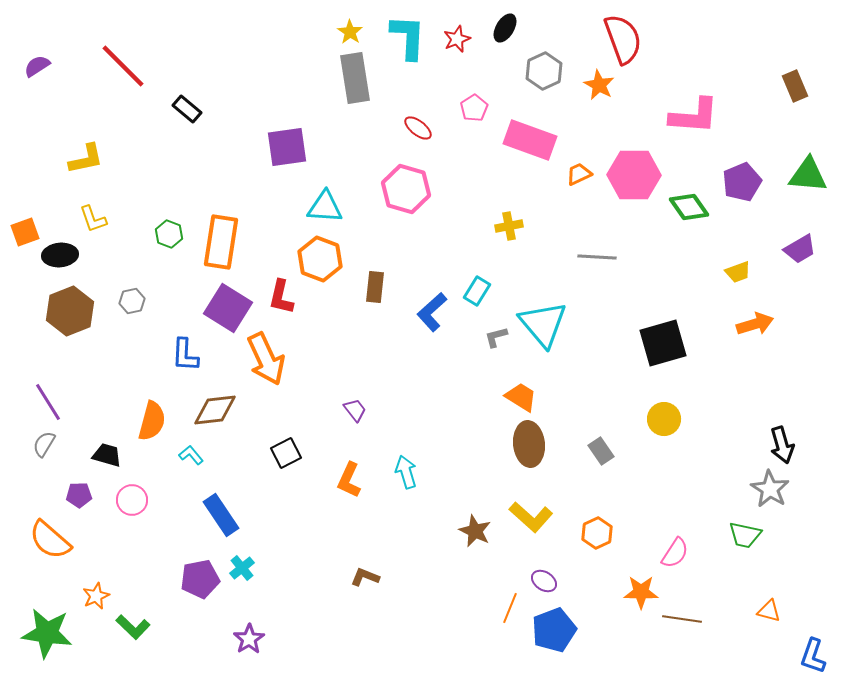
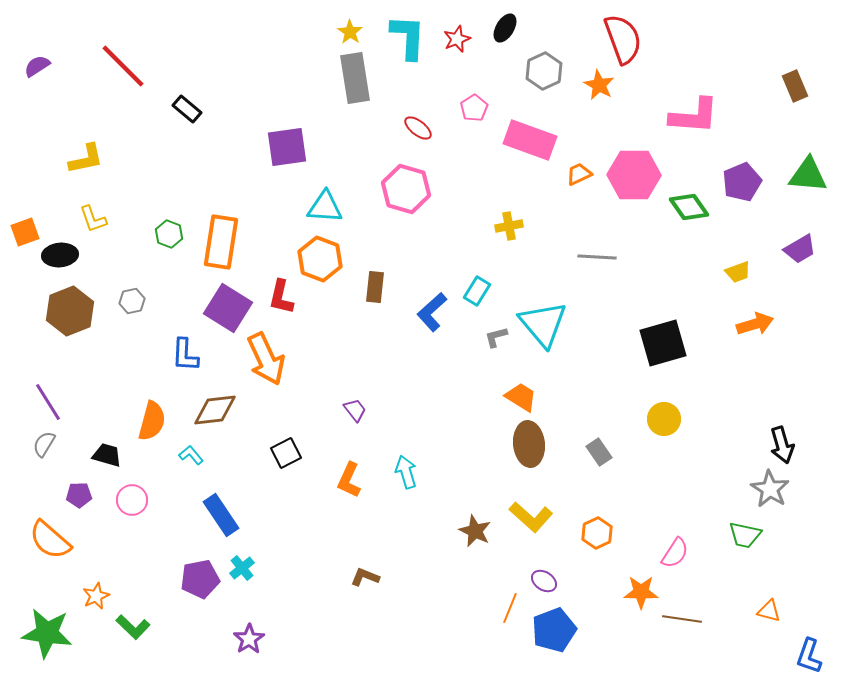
gray rectangle at (601, 451): moved 2 px left, 1 px down
blue L-shape at (813, 656): moved 4 px left
